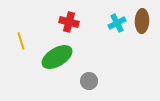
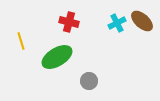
brown ellipse: rotated 50 degrees counterclockwise
